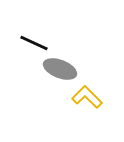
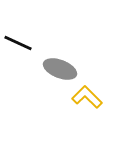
black line: moved 16 px left
